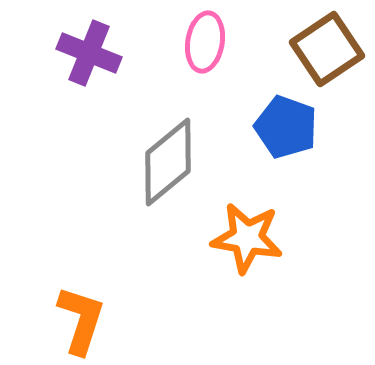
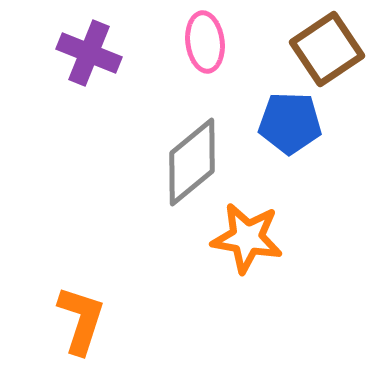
pink ellipse: rotated 16 degrees counterclockwise
blue pentagon: moved 4 px right, 4 px up; rotated 18 degrees counterclockwise
gray diamond: moved 24 px right
